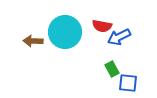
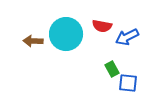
cyan circle: moved 1 px right, 2 px down
blue arrow: moved 8 px right
